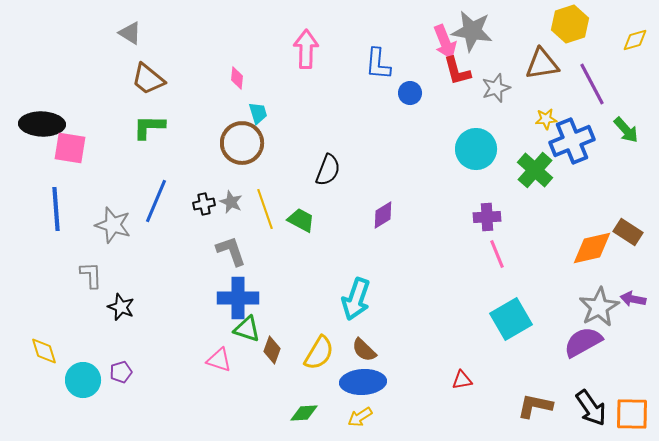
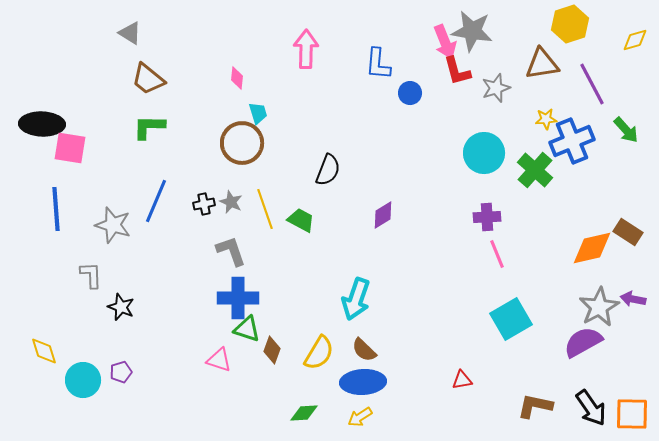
cyan circle at (476, 149): moved 8 px right, 4 px down
